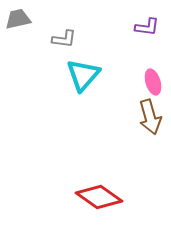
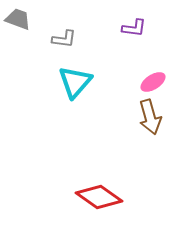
gray trapezoid: rotated 32 degrees clockwise
purple L-shape: moved 13 px left, 1 px down
cyan triangle: moved 8 px left, 7 px down
pink ellipse: rotated 75 degrees clockwise
